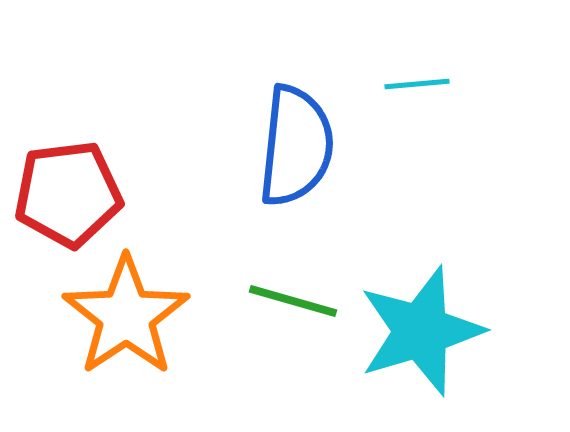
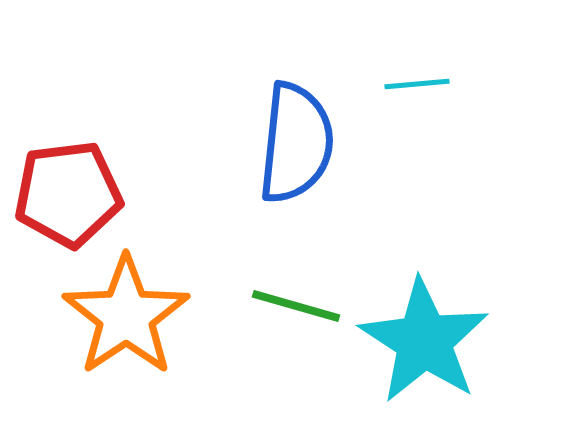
blue semicircle: moved 3 px up
green line: moved 3 px right, 5 px down
cyan star: moved 3 px right, 10 px down; rotated 22 degrees counterclockwise
